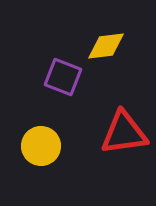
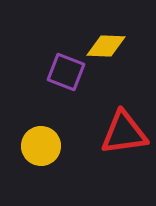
yellow diamond: rotated 9 degrees clockwise
purple square: moved 3 px right, 5 px up
